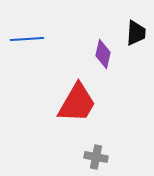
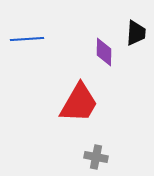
purple diamond: moved 1 px right, 2 px up; rotated 12 degrees counterclockwise
red trapezoid: moved 2 px right
